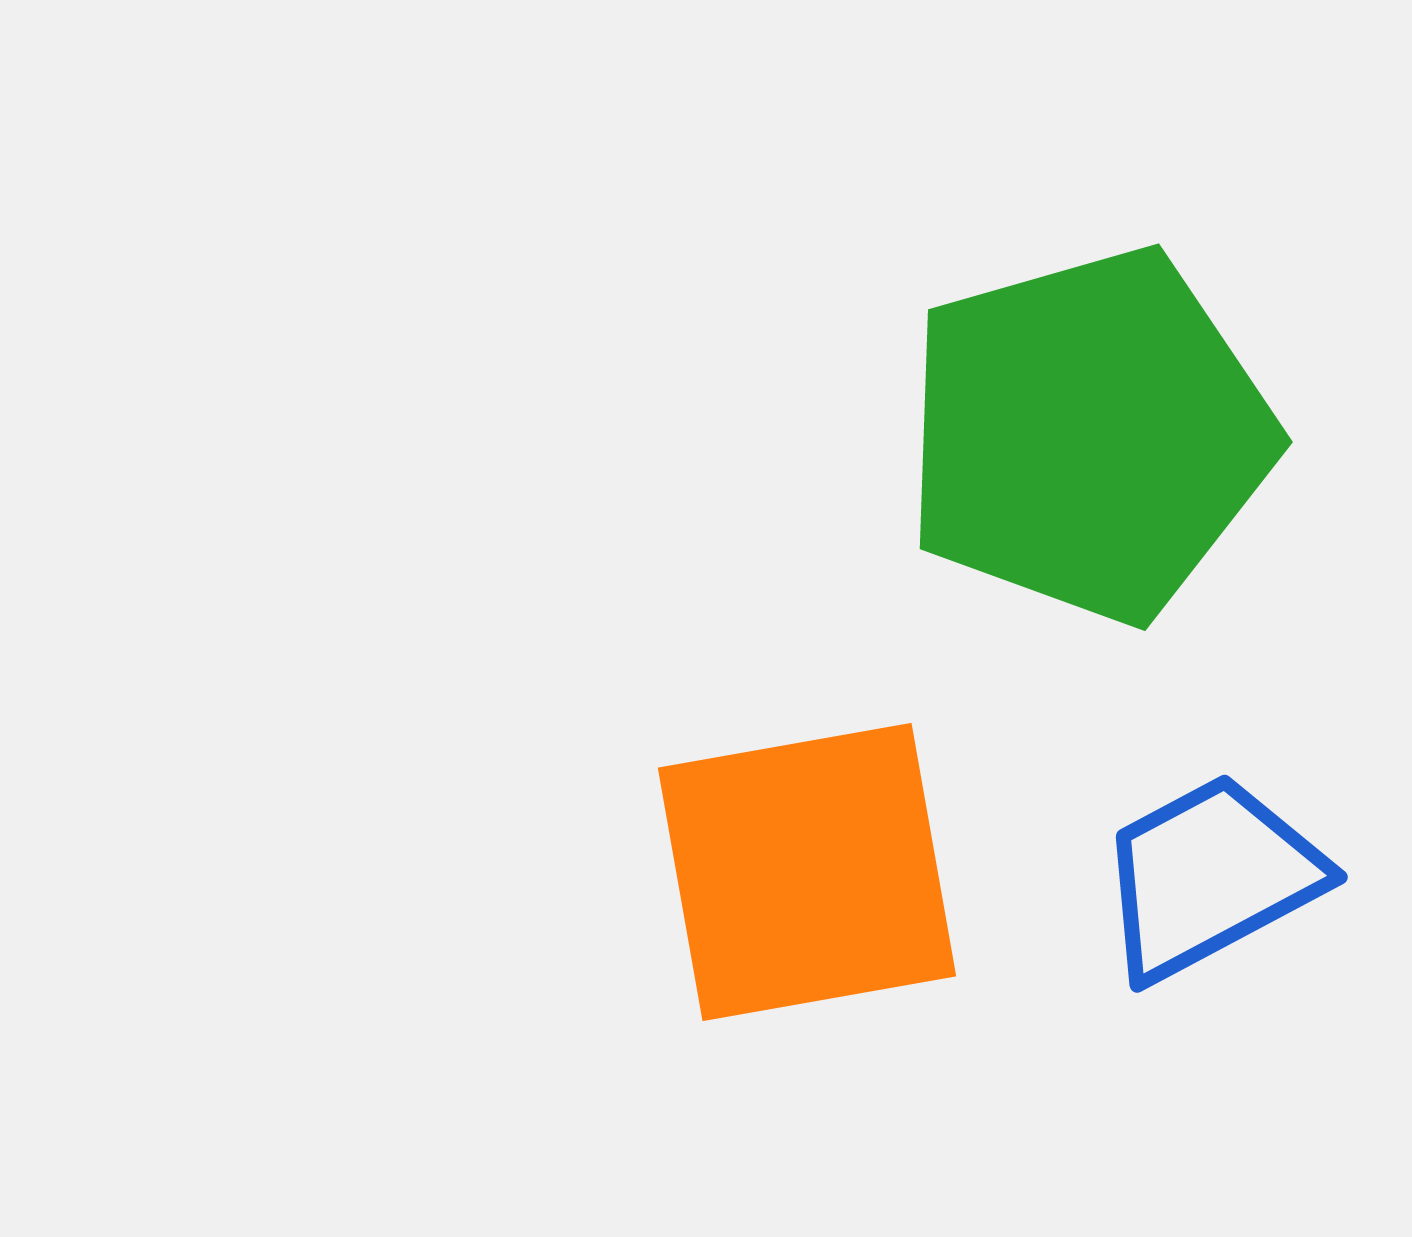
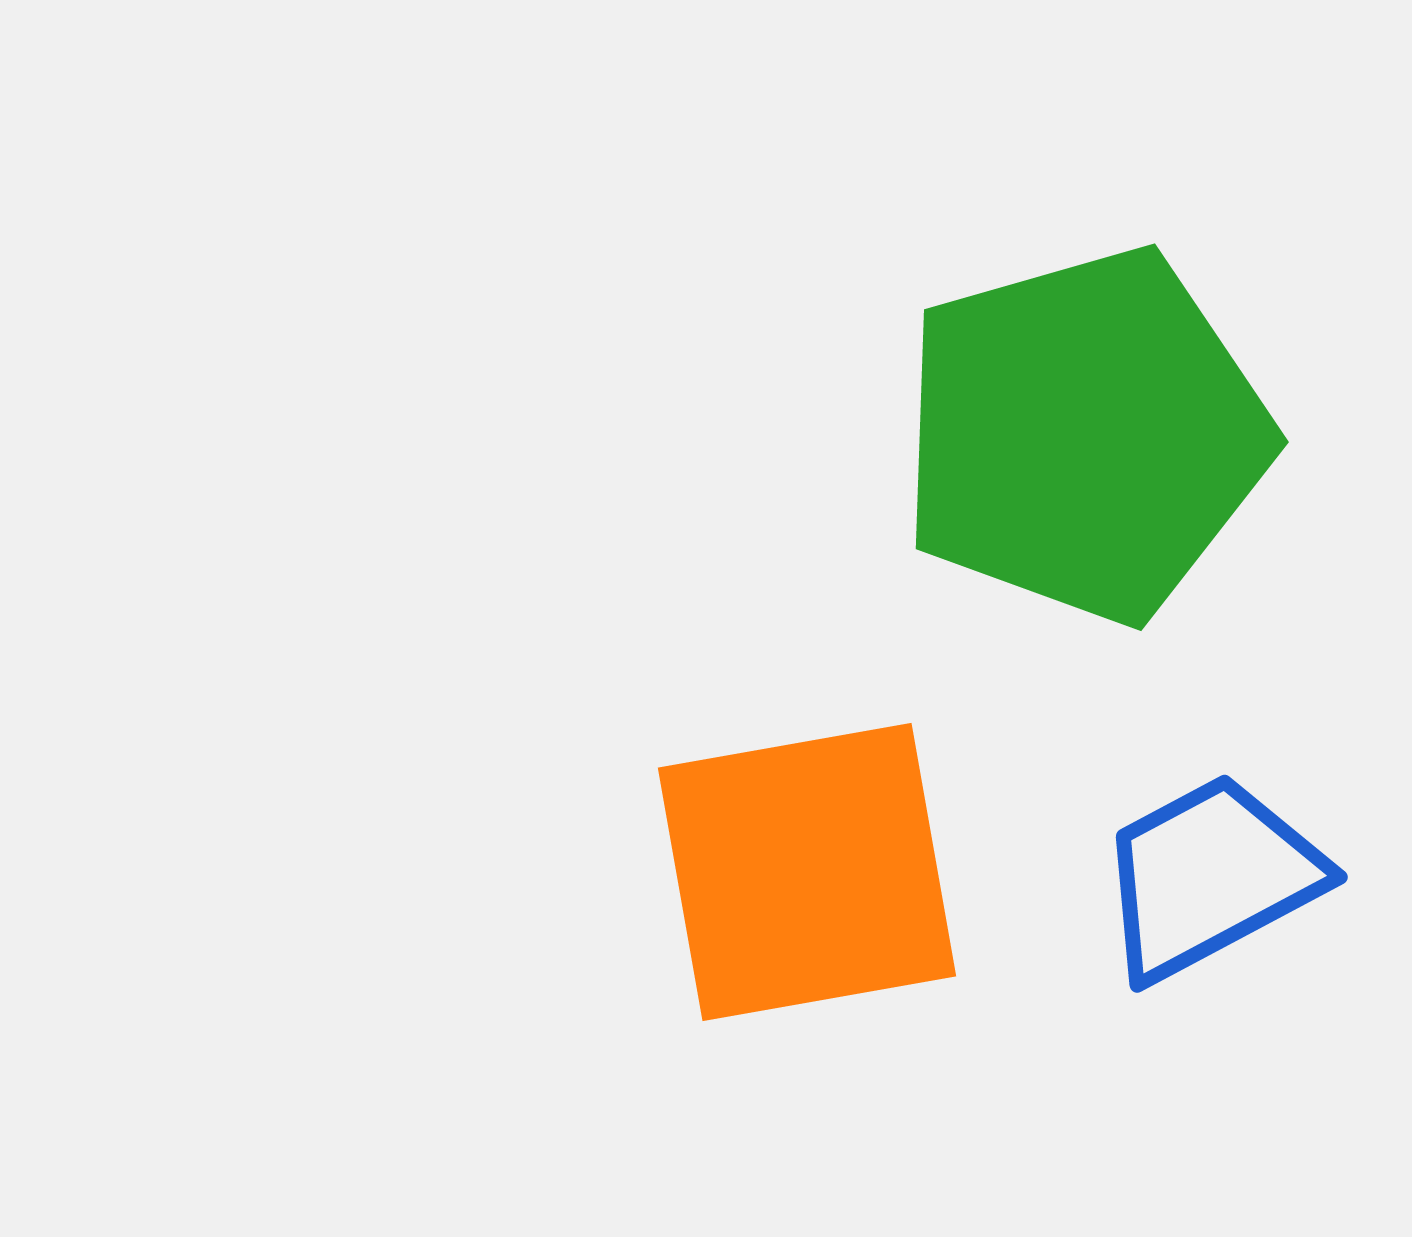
green pentagon: moved 4 px left
